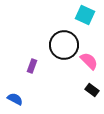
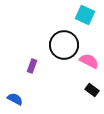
pink semicircle: rotated 18 degrees counterclockwise
